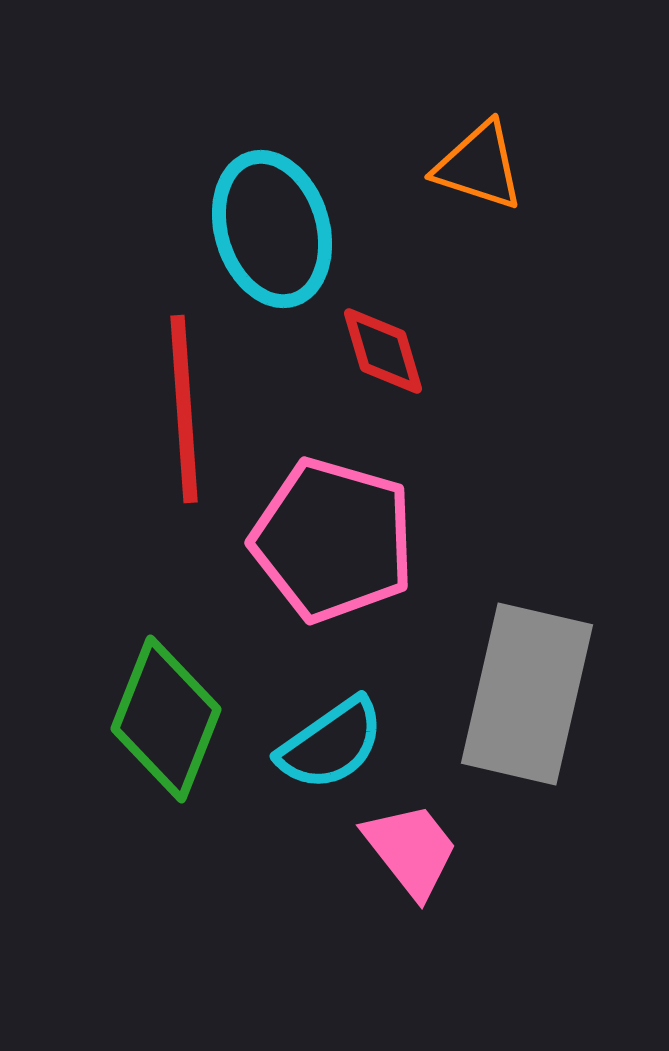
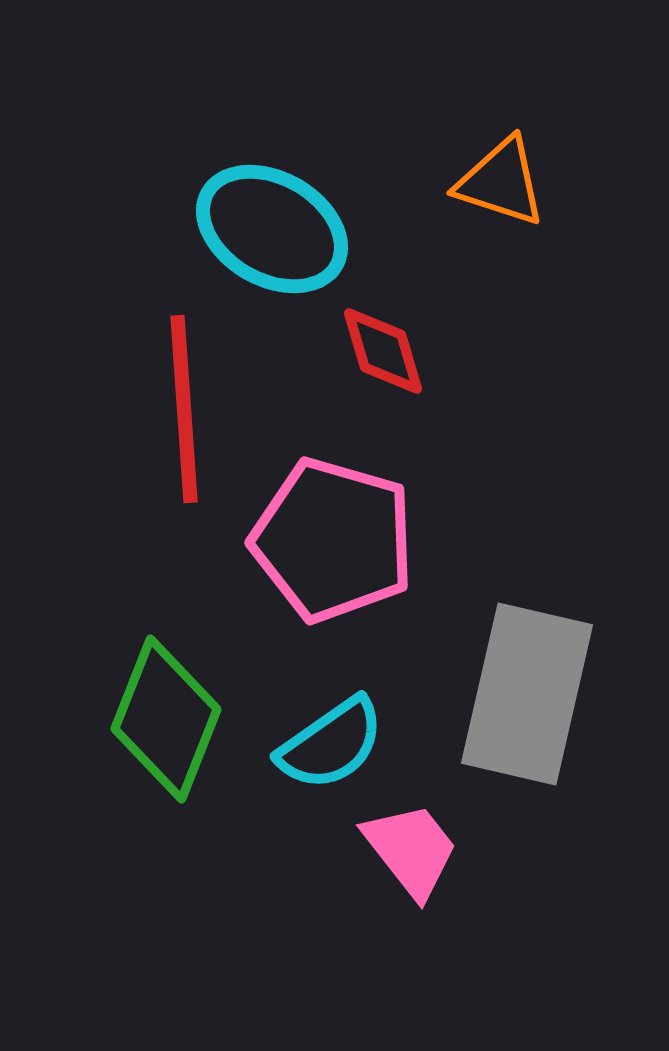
orange triangle: moved 22 px right, 16 px down
cyan ellipse: rotated 43 degrees counterclockwise
